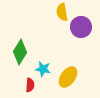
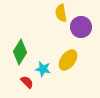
yellow semicircle: moved 1 px left, 1 px down
yellow ellipse: moved 17 px up
red semicircle: moved 3 px left, 3 px up; rotated 48 degrees counterclockwise
